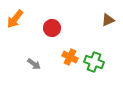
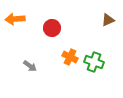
orange arrow: rotated 48 degrees clockwise
gray arrow: moved 4 px left, 2 px down
